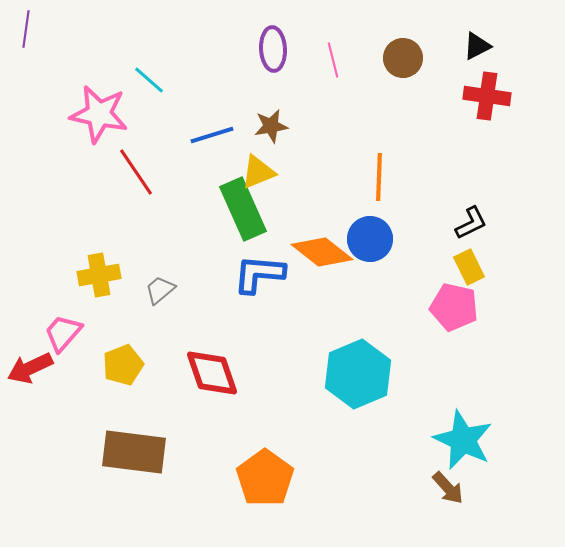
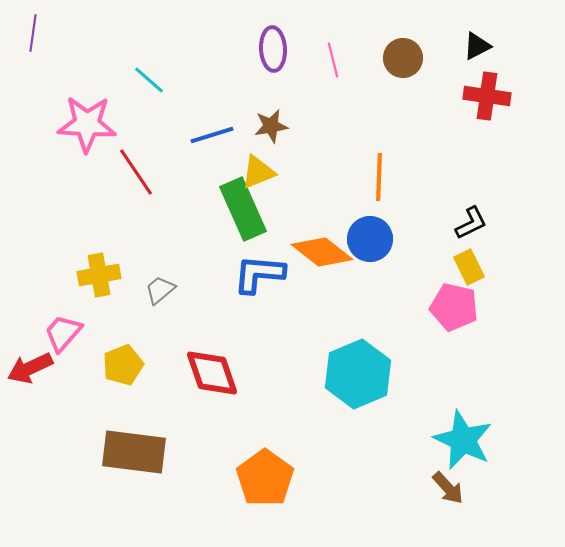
purple line: moved 7 px right, 4 px down
pink star: moved 12 px left, 10 px down; rotated 8 degrees counterclockwise
